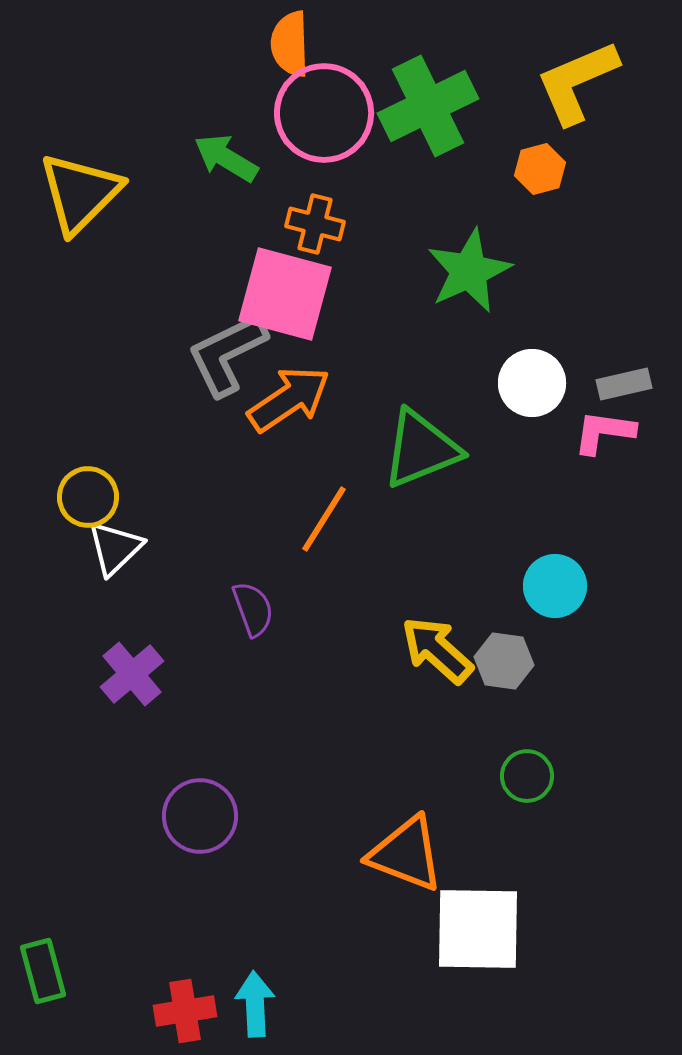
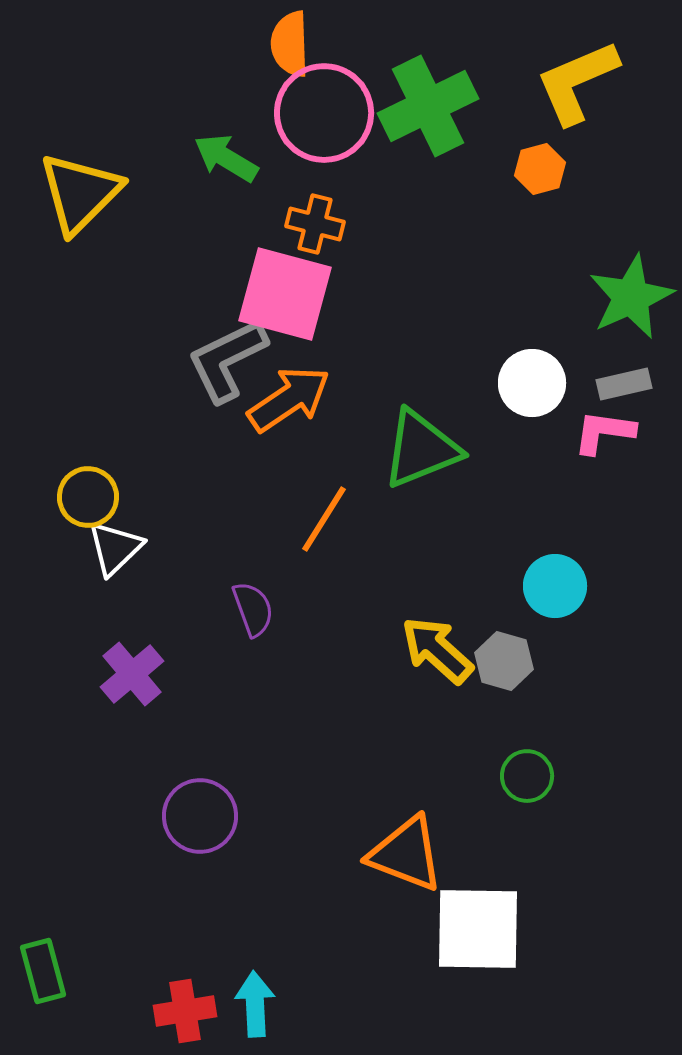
green star: moved 162 px right, 26 px down
gray L-shape: moved 6 px down
gray hexagon: rotated 8 degrees clockwise
